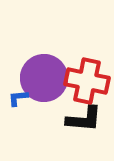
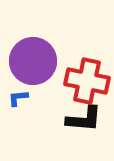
purple circle: moved 11 px left, 17 px up
